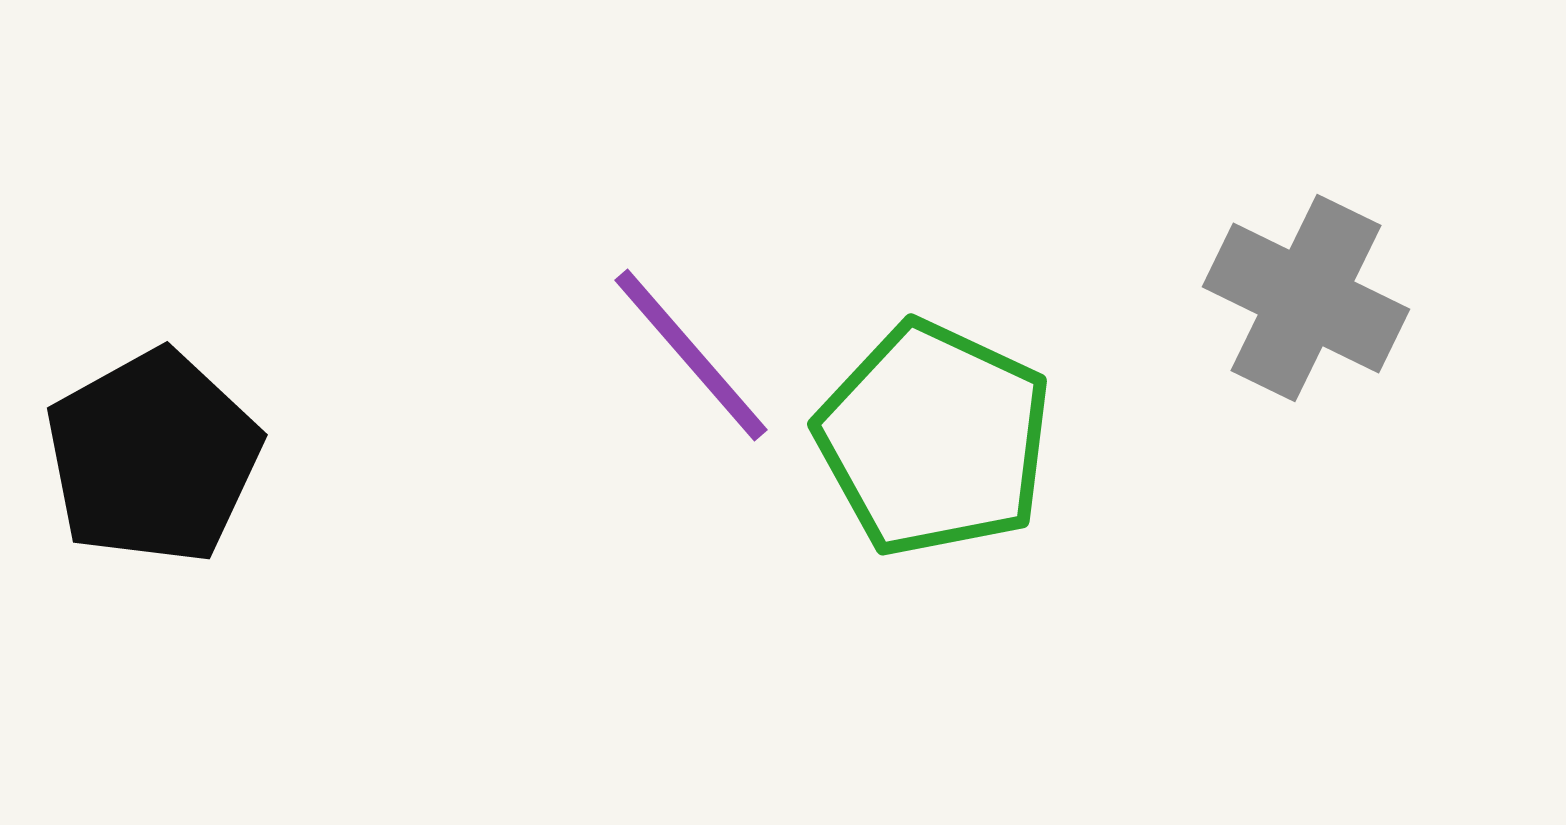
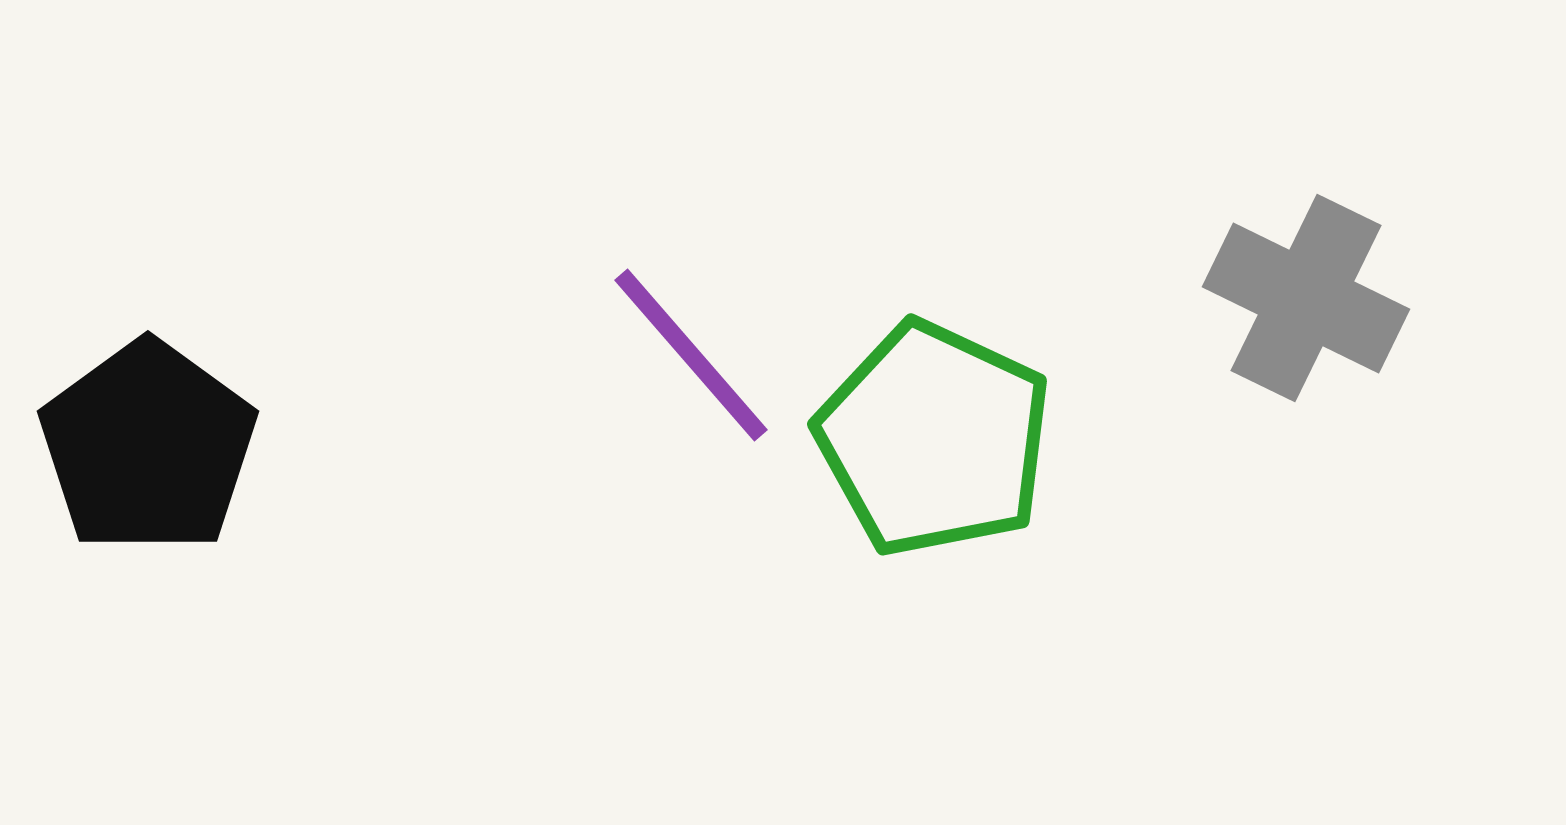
black pentagon: moved 5 px left, 10 px up; rotated 7 degrees counterclockwise
